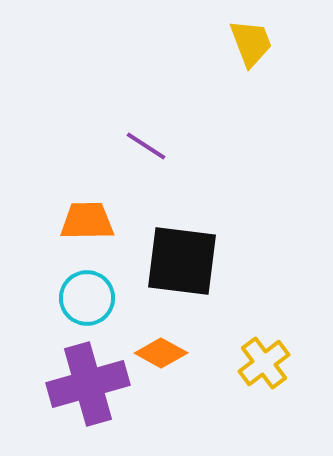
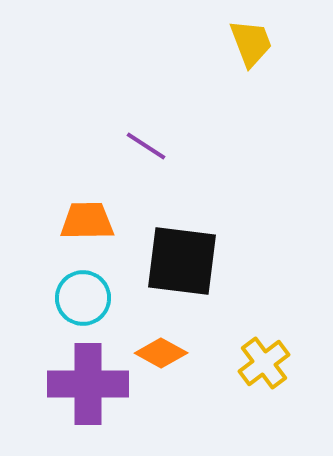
cyan circle: moved 4 px left
purple cross: rotated 16 degrees clockwise
